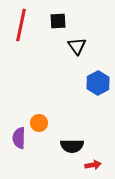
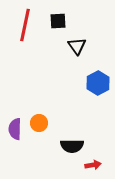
red line: moved 4 px right
purple semicircle: moved 4 px left, 9 px up
